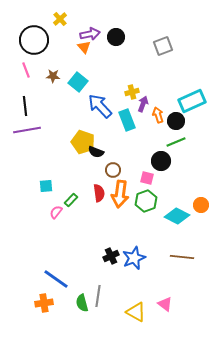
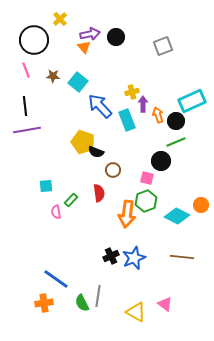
purple arrow at (143, 104): rotated 21 degrees counterclockwise
orange arrow at (120, 194): moved 7 px right, 20 px down
pink semicircle at (56, 212): rotated 48 degrees counterclockwise
green semicircle at (82, 303): rotated 12 degrees counterclockwise
